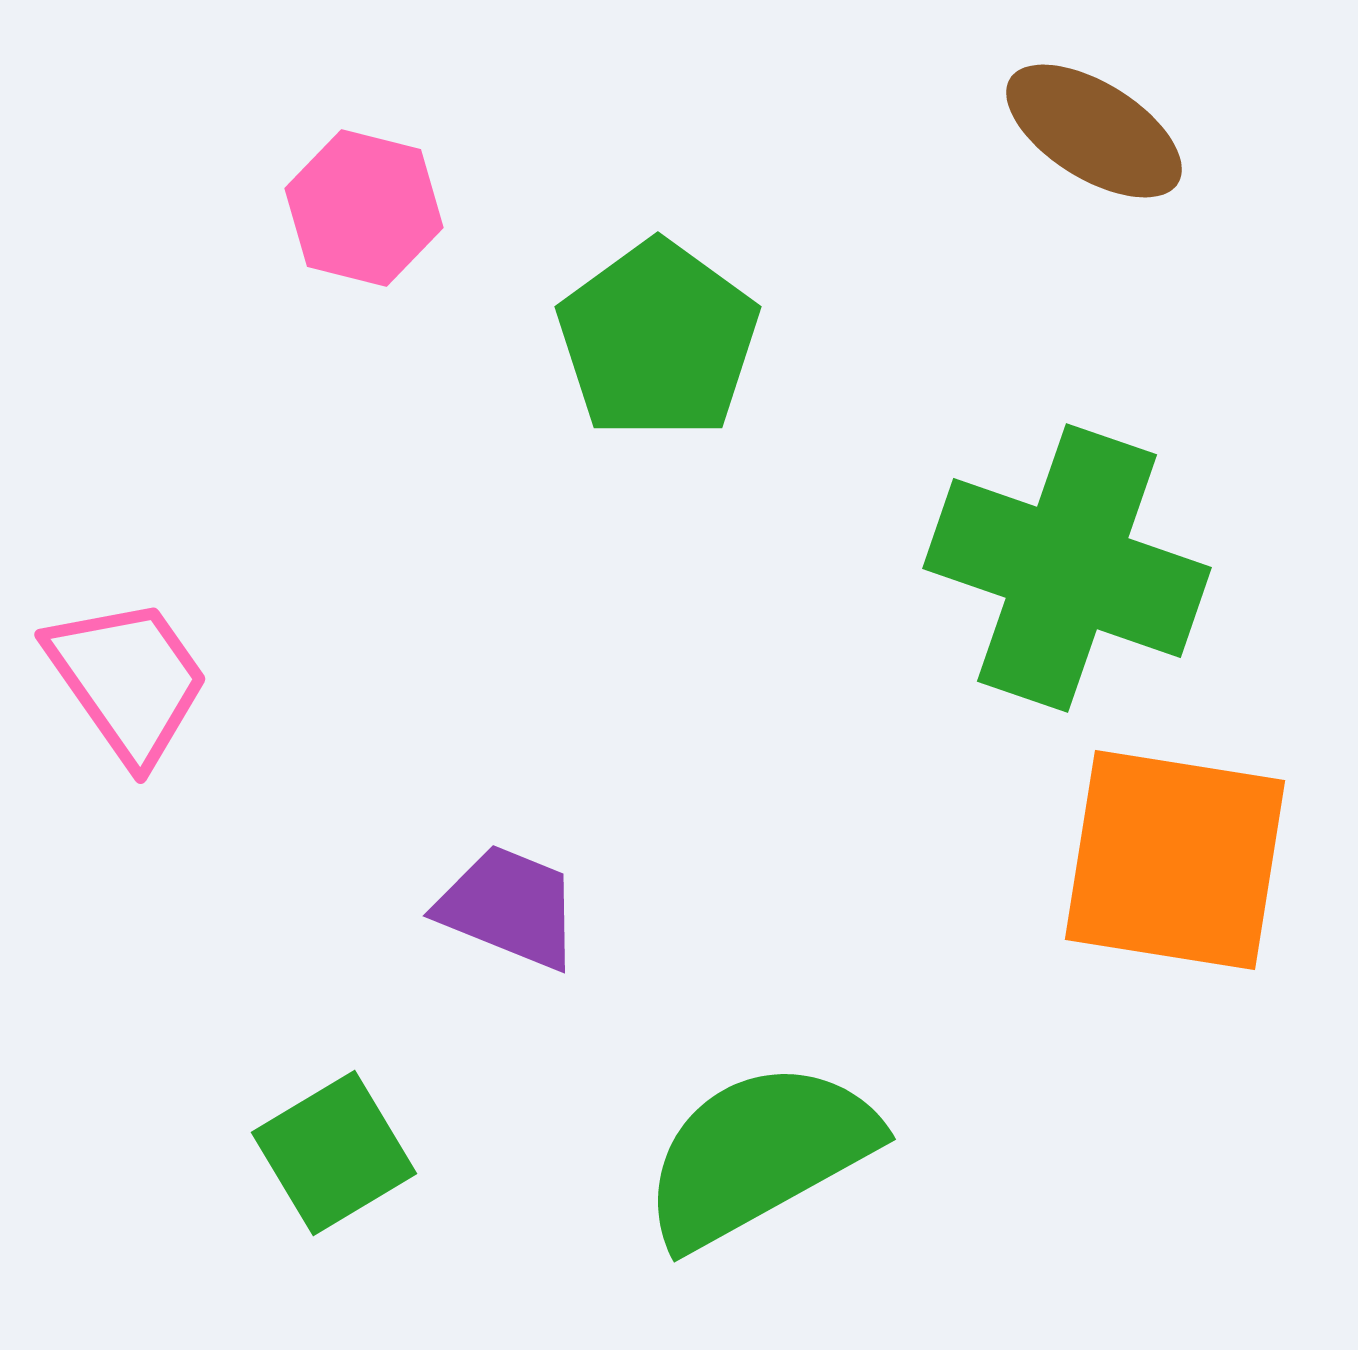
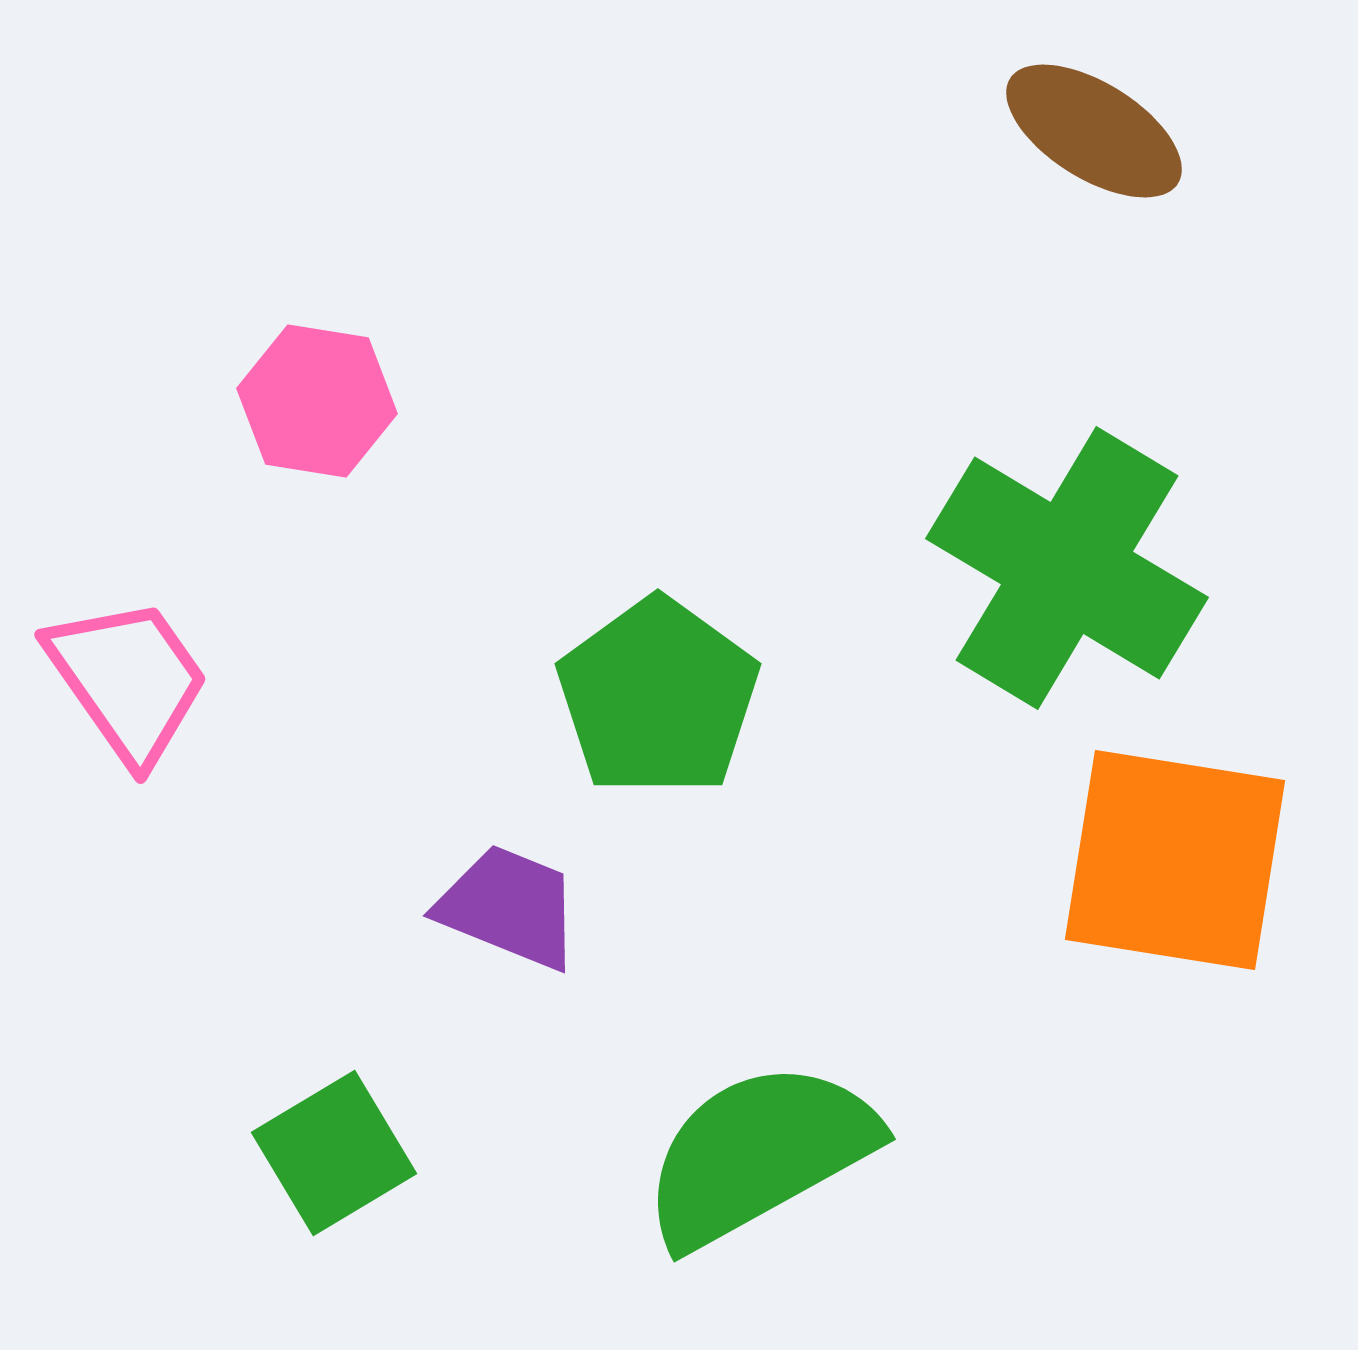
pink hexagon: moved 47 px left, 193 px down; rotated 5 degrees counterclockwise
green pentagon: moved 357 px down
green cross: rotated 12 degrees clockwise
